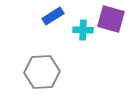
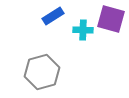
gray hexagon: rotated 12 degrees counterclockwise
